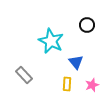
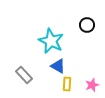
blue triangle: moved 18 px left, 4 px down; rotated 21 degrees counterclockwise
